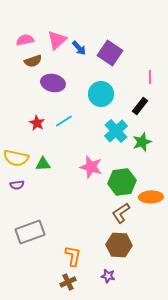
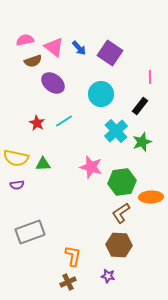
pink triangle: moved 3 px left, 7 px down; rotated 40 degrees counterclockwise
purple ellipse: rotated 25 degrees clockwise
